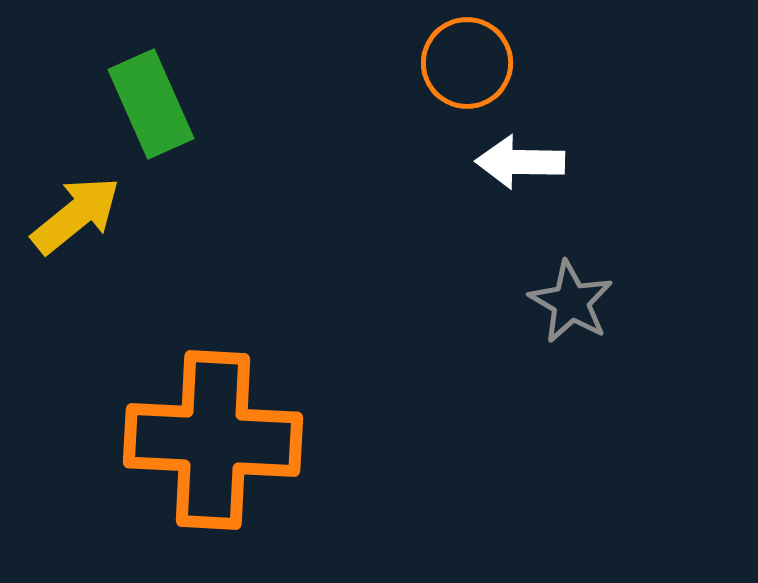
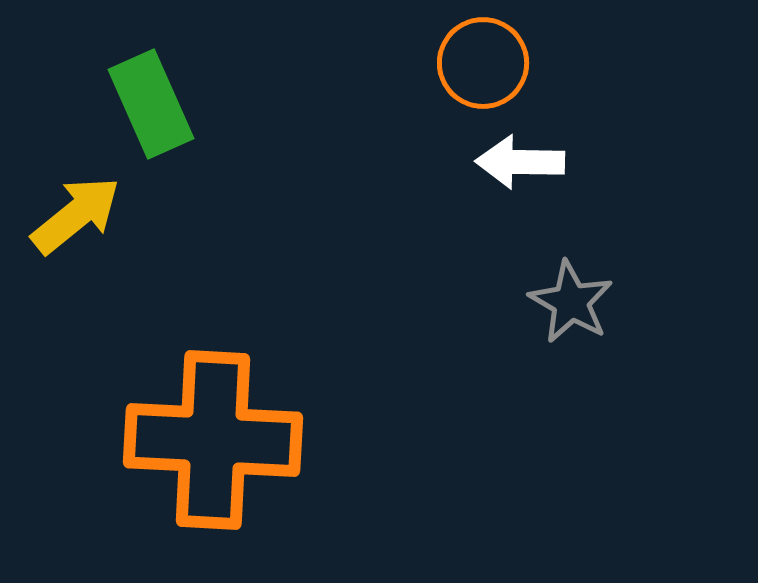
orange circle: moved 16 px right
